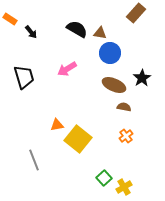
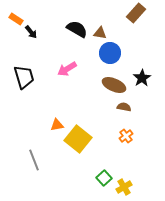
orange rectangle: moved 6 px right
